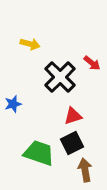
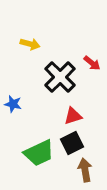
blue star: rotated 30 degrees clockwise
green trapezoid: rotated 136 degrees clockwise
